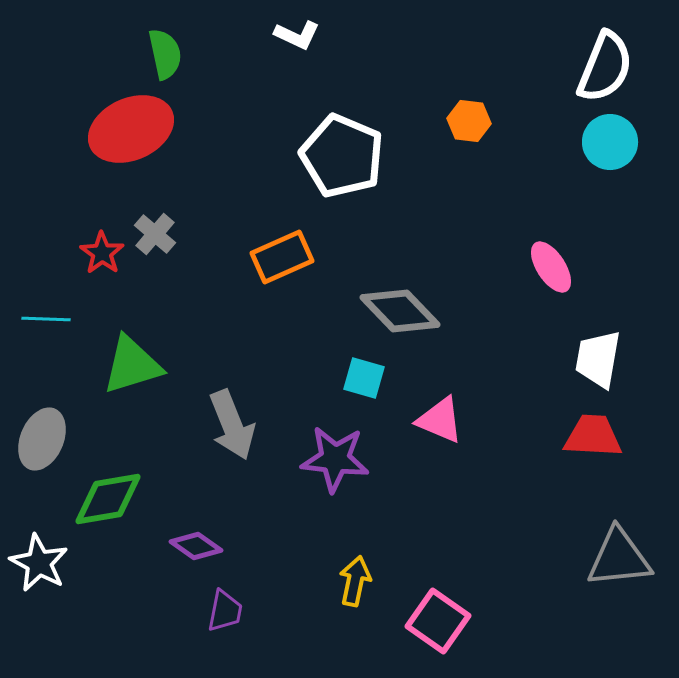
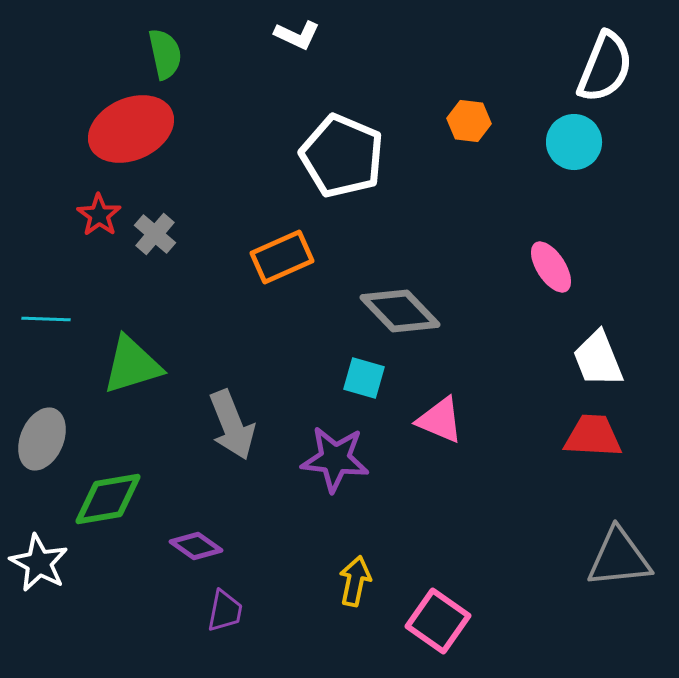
cyan circle: moved 36 px left
red star: moved 3 px left, 38 px up
white trapezoid: rotated 32 degrees counterclockwise
